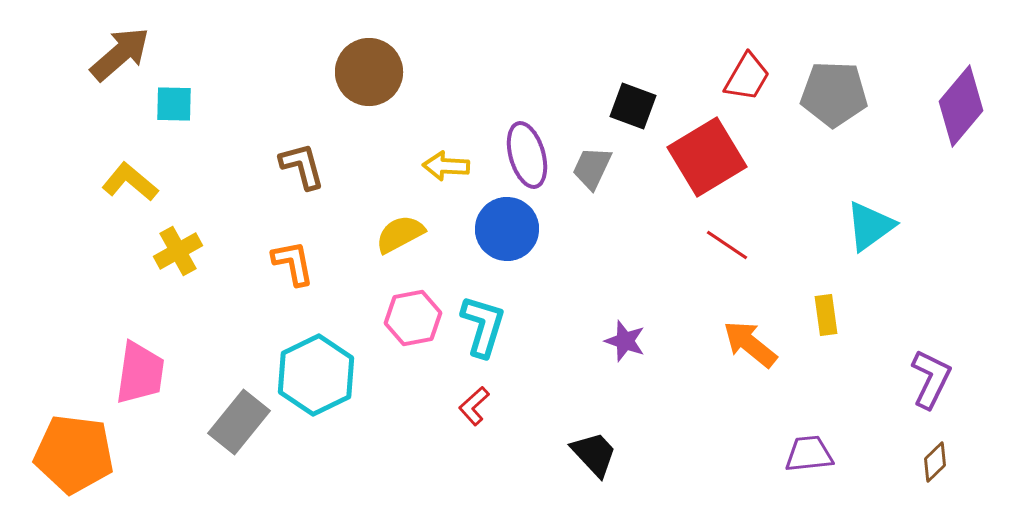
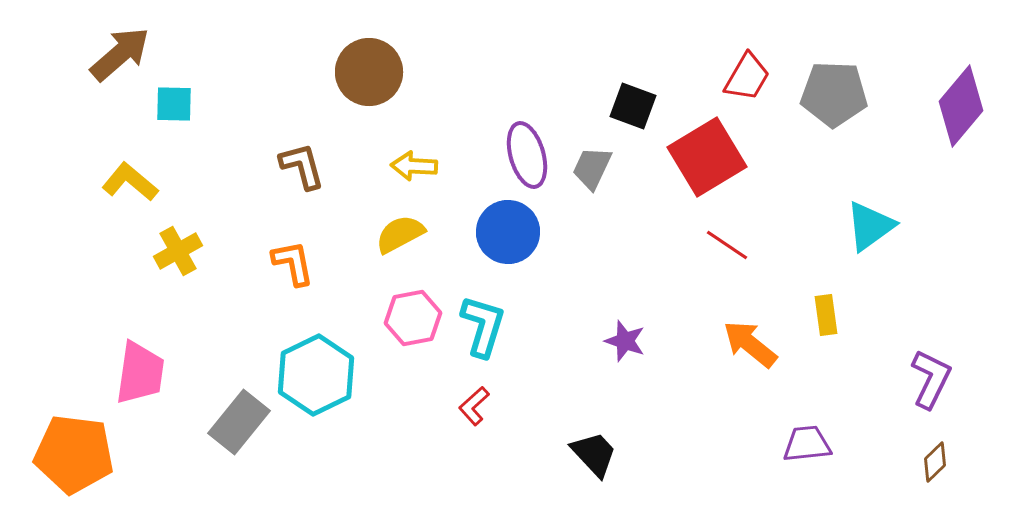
yellow arrow: moved 32 px left
blue circle: moved 1 px right, 3 px down
purple trapezoid: moved 2 px left, 10 px up
